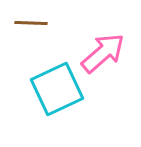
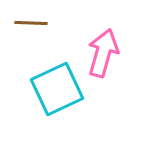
pink arrow: rotated 33 degrees counterclockwise
